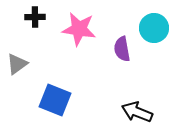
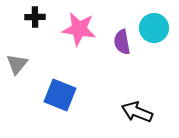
purple semicircle: moved 7 px up
gray triangle: rotated 15 degrees counterclockwise
blue square: moved 5 px right, 5 px up
